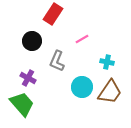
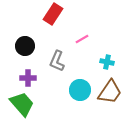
black circle: moved 7 px left, 5 px down
purple cross: rotated 28 degrees counterclockwise
cyan circle: moved 2 px left, 3 px down
